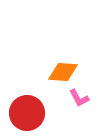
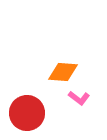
pink L-shape: rotated 25 degrees counterclockwise
